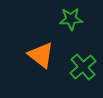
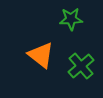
green cross: moved 2 px left, 1 px up
